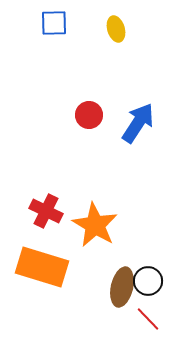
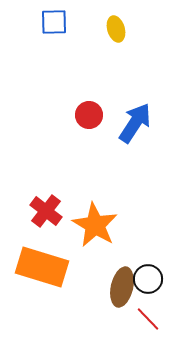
blue square: moved 1 px up
blue arrow: moved 3 px left
red cross: rotated 12 degrees clockwise
black circle: moved 2 px up
